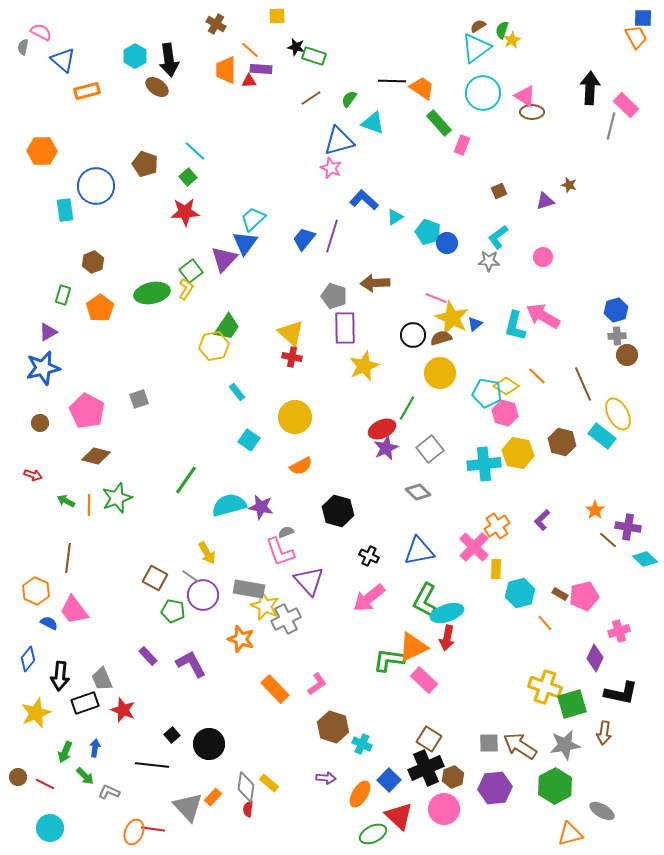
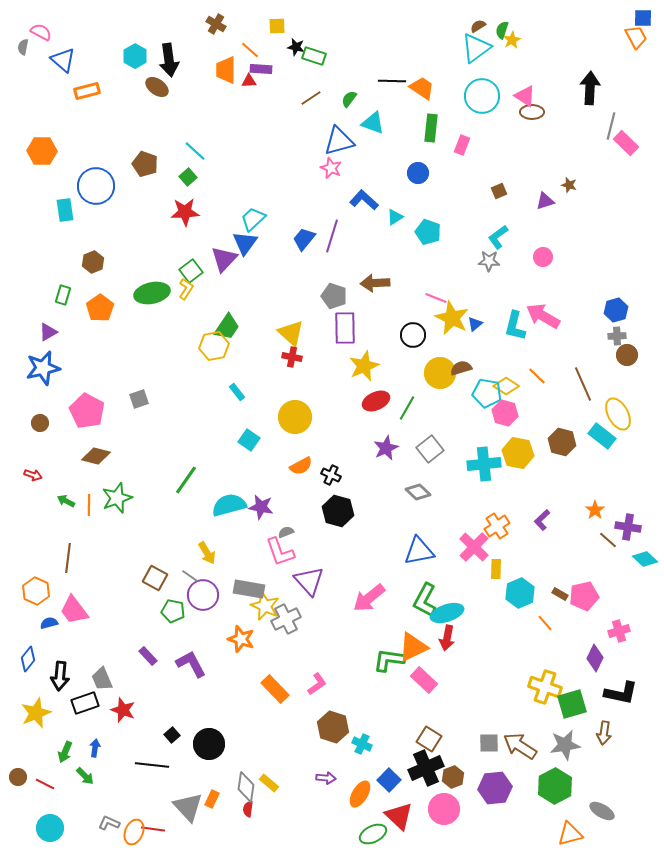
yellow square at (277, 16): moved 10 px down
cyan circle at (483, 93): moved 1 px left, 3 px down
pink rectangle at (626, 105): moved 38 px down
green rectangle at (439, 123): moved 8 px left, 5 px down; rotated 48 degrees clockwise
blue circle at (447, 243): moved 29 px left, 70 px up
brown semicircle at (441, 338): moved 20 px right, 30 px down
red ellipse at (382, 429): moved 6 px left, 28 px up
black cross at (369, 556): moved 38 px left, 81 px up
cyan hexagon at (520, 593): rotated 8 degrees counterclockwise
blue semicircle at (49, 623): rotated 42 degrees counterclockwise
gray L-shape at (109, 792): moved 31 px down
orange rectangle at (213, 797): moved 1 px left, 2 px down; rotated 18 degrees counterclockwise
